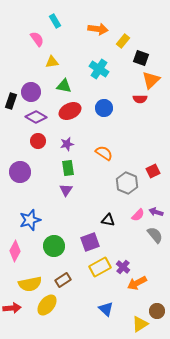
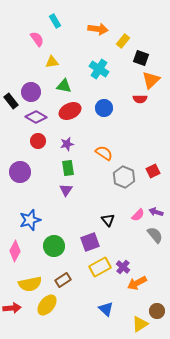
black rectangle at (11, 101): rotated 56 degrees counterclockwise
gray hexagon at (127, 183): moved 3 px left, 6 px up
black triangle at (108, 220): rotated 40 degrees clockwise
